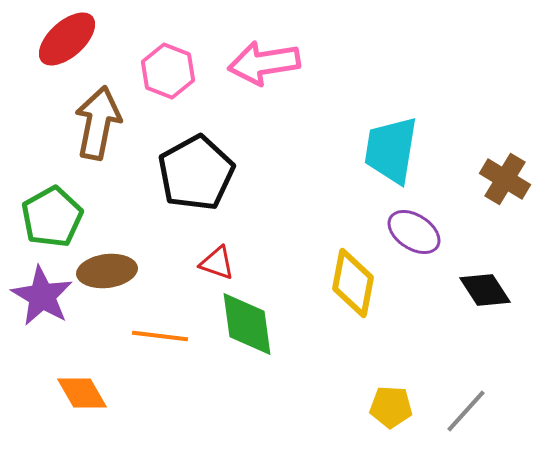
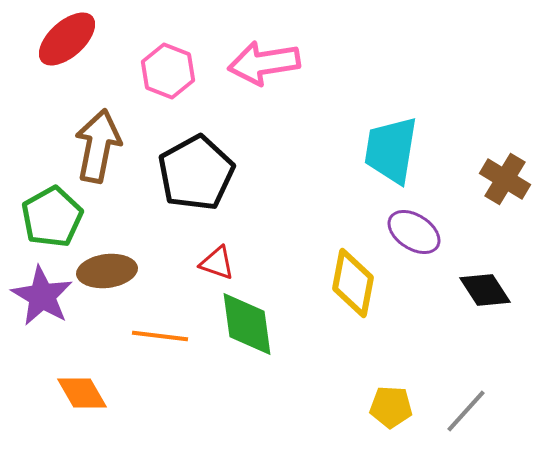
brown arrow: moved 23 px down
